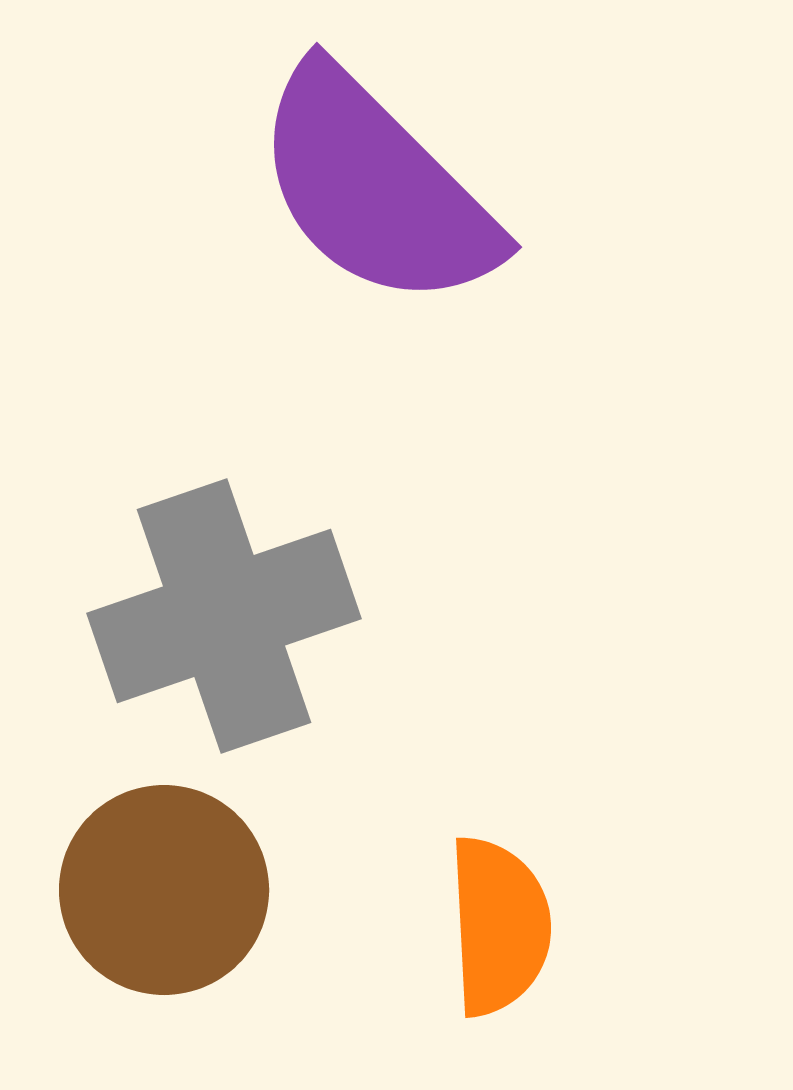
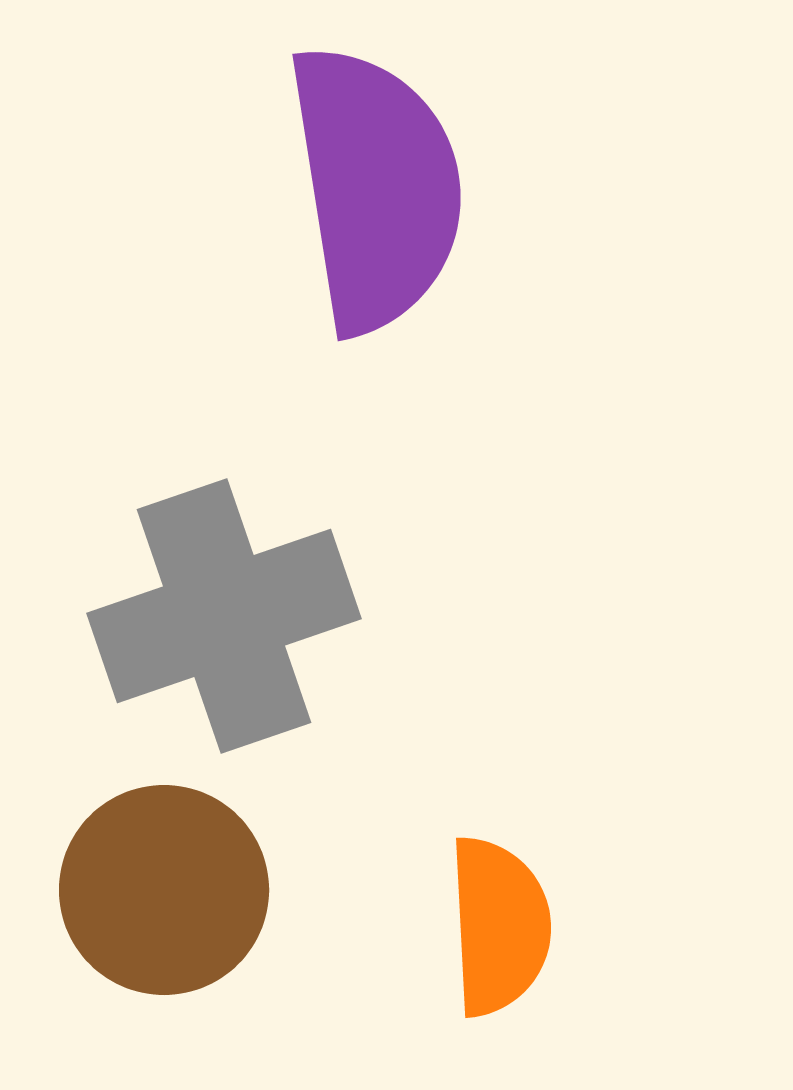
purple semicircle: rotated 144 degrees counterclockwise
